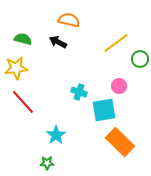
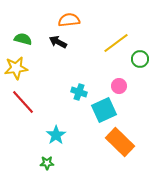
orange semicircle: rotated 20 degrees counterclockwise
cyan square: rotated 15 degrees counterclockwise
